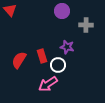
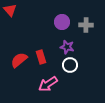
purple circle: moved 11 px down
red rectangle: moved 1 px left, 1 px down
red semicircle: rotated 18 degrees clockwise
white circle: moved 12 px right
